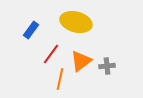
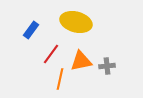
orange triangle: rotated 25 degrees clockwise
